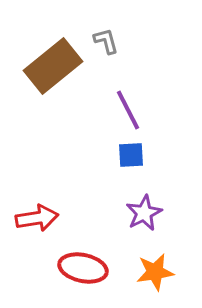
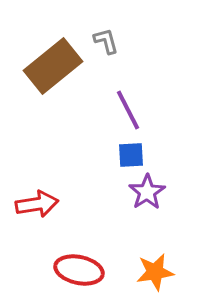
purple star: moved 3 px right, 21 px up; rotated 6 degrees counterclockwise
red arrow: moved 14 px up
red ellipse: moved 4 px left, 2 px down
